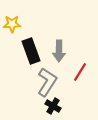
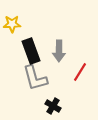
gray L-shape: moved 12 px left, 4 px up; rotated 132 degrees clockwise
